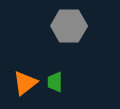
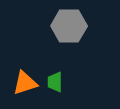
orange triangle: rotated 20 degrees clockwise
